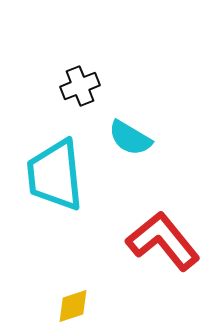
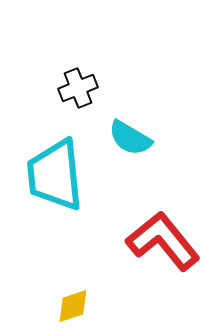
black cross: moved 2 px left, 2 px down
